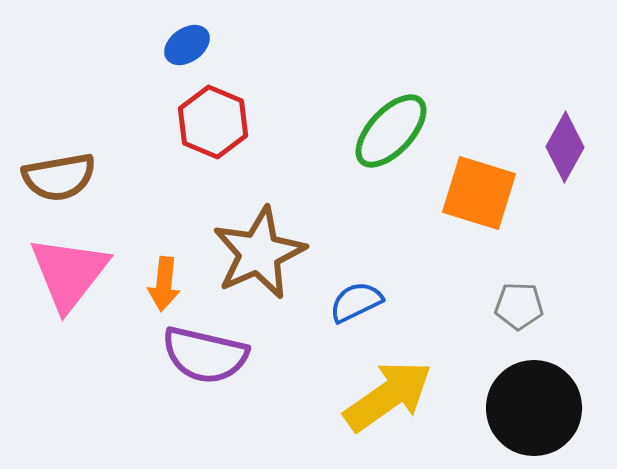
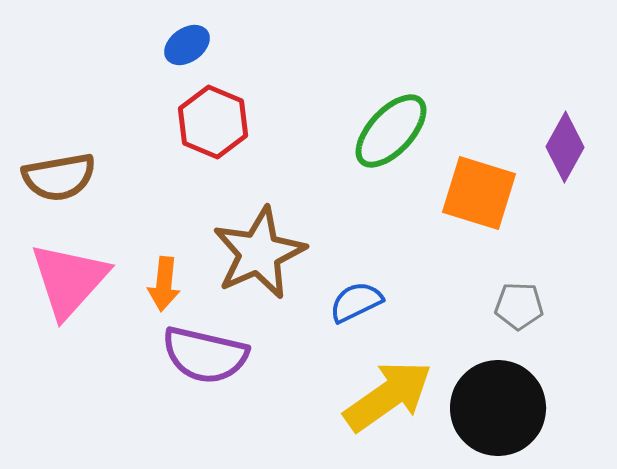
pink triangle: moved 7 px down; rotated 4 degrees clockwise
black circle: moved 36 px left
